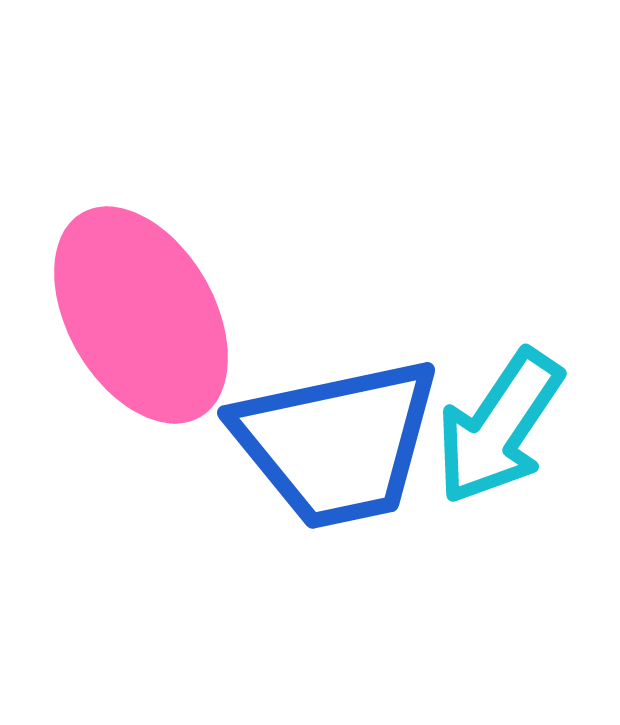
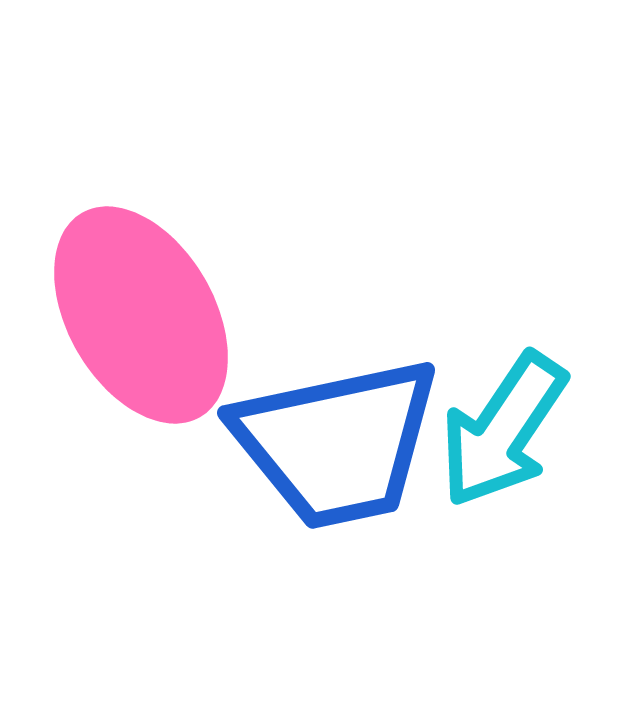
cyan arrow: moved 4 px right, 3 px down
